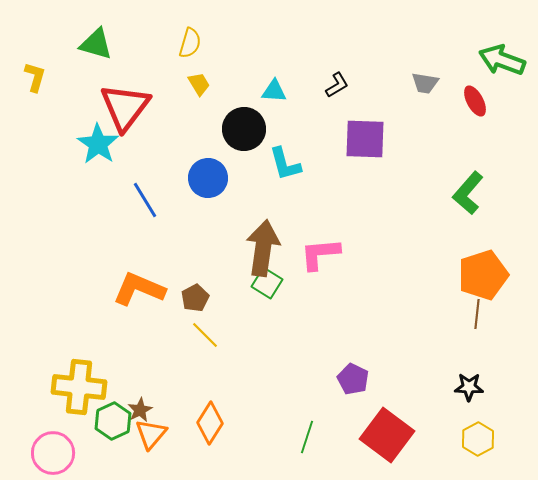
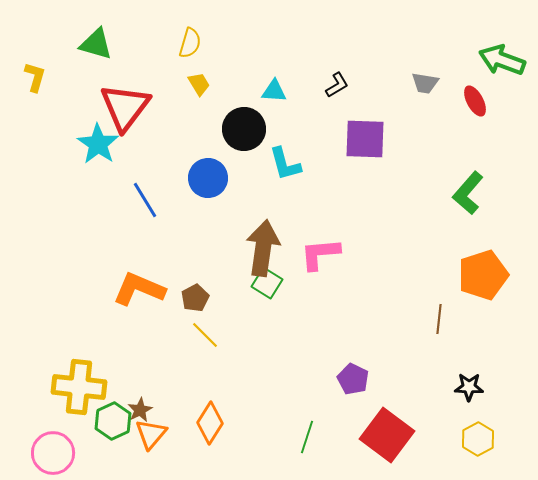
brown line: moved 38 px left, 5 px down
